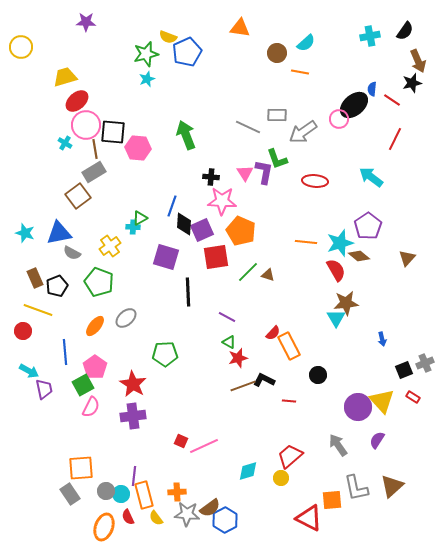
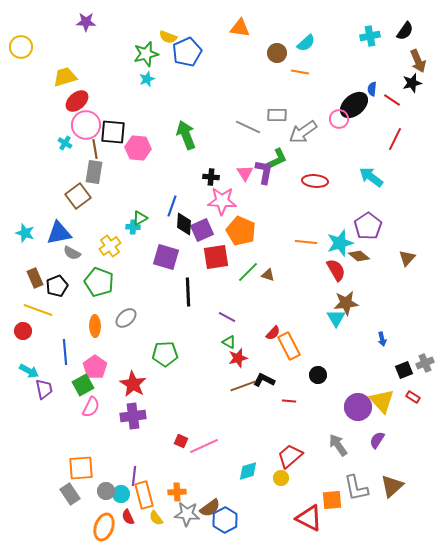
green L-shape at (277, 159): rotated 95 degrees counterclockwise
gray rectangle at (94, 172): rotated 50 degrees counterclockwise
orange ellipse at (95, 326): rotated 40 degrees counterclockwise
